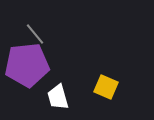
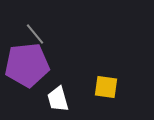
yellow square: rotated 15 degrees counterclockwise
white trapezoid: moved 2 px down
